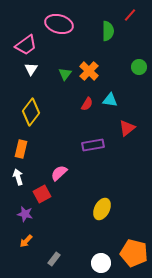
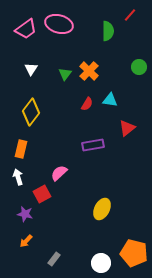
pink trapezoid: moved 16 px up
